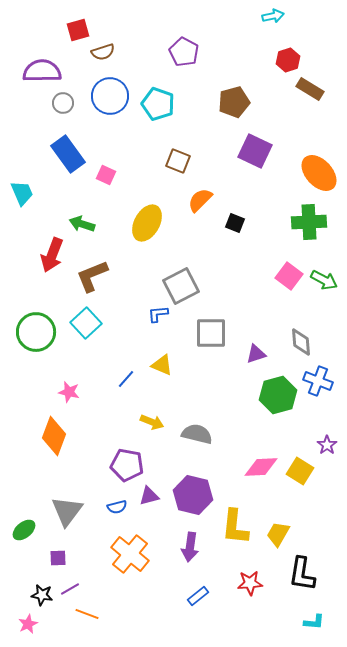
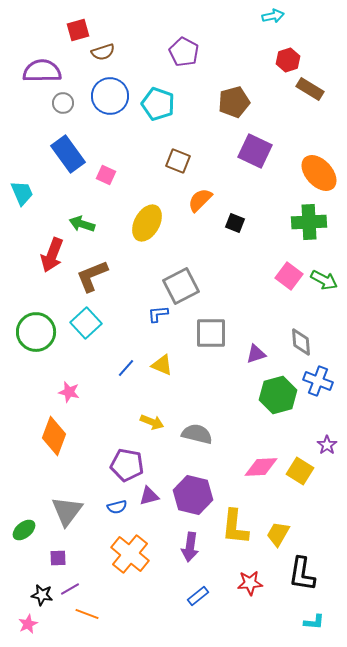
blue line at (126, 379): moved 11 px up
